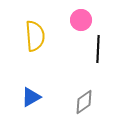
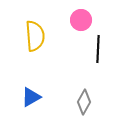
gray diamond: rotated 25 degrees counterclockwise
